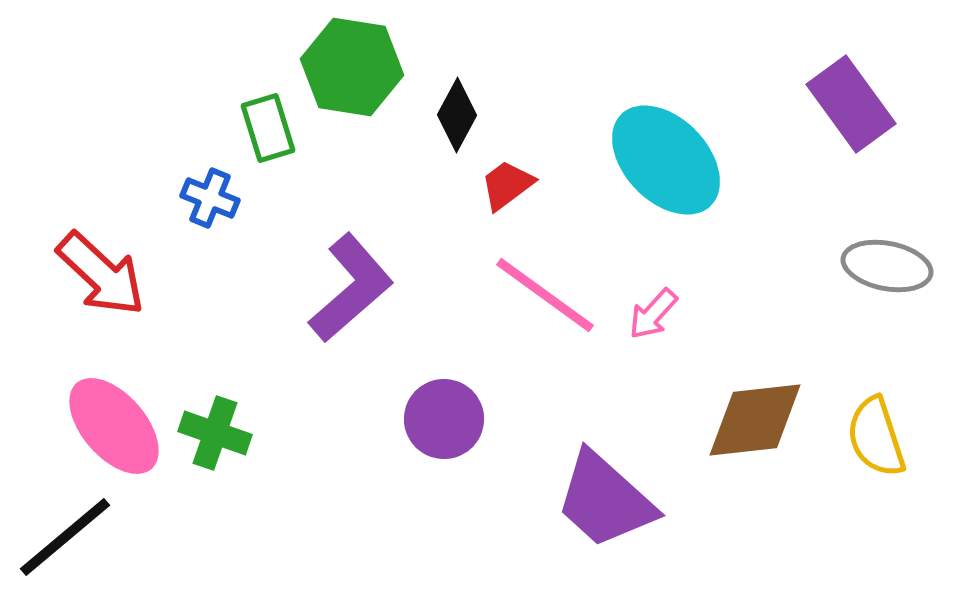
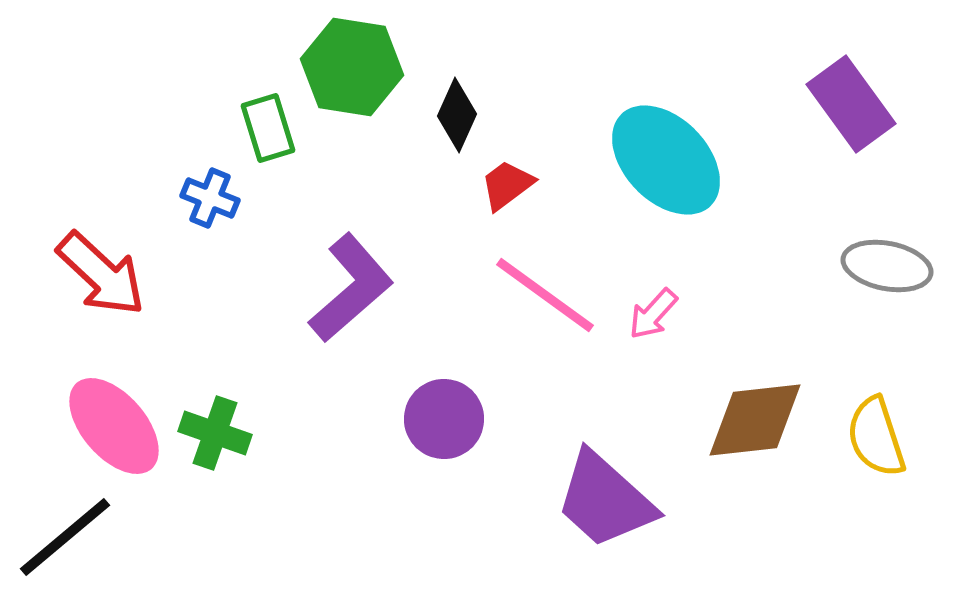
black diamond: rotated 4 degrees counterclockwise
